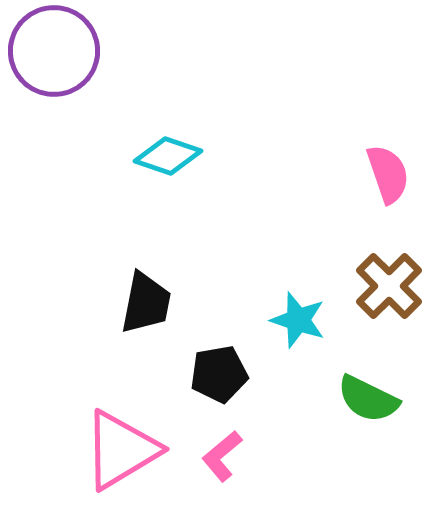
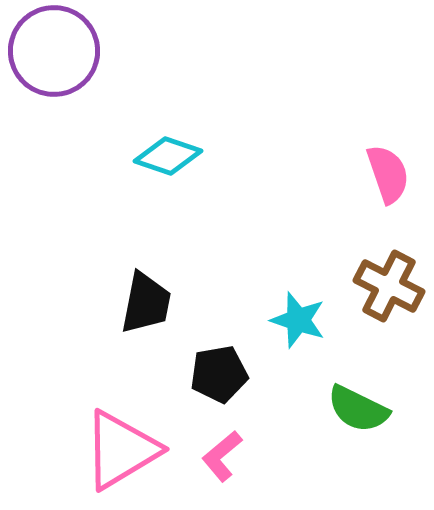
brown cross: rotated 18 degrees counterclockwise
green semicircle: moved 10 px left, 10 px down
